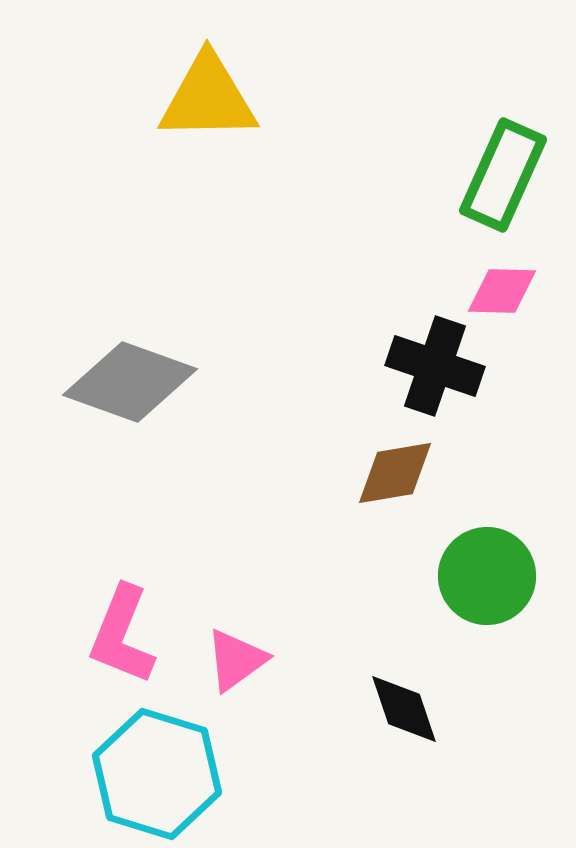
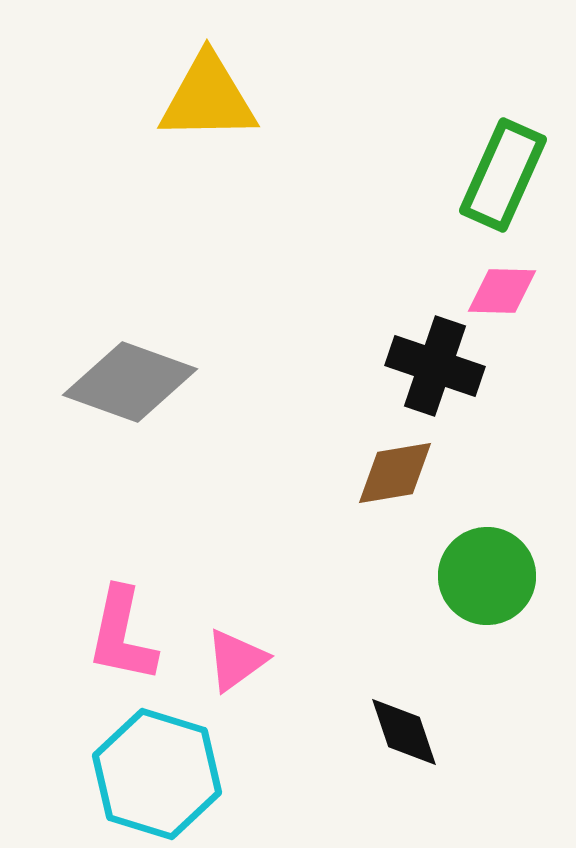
pink L-shape: rotated 10 degrees counterclockwise
black diamond: moved 23 px down
